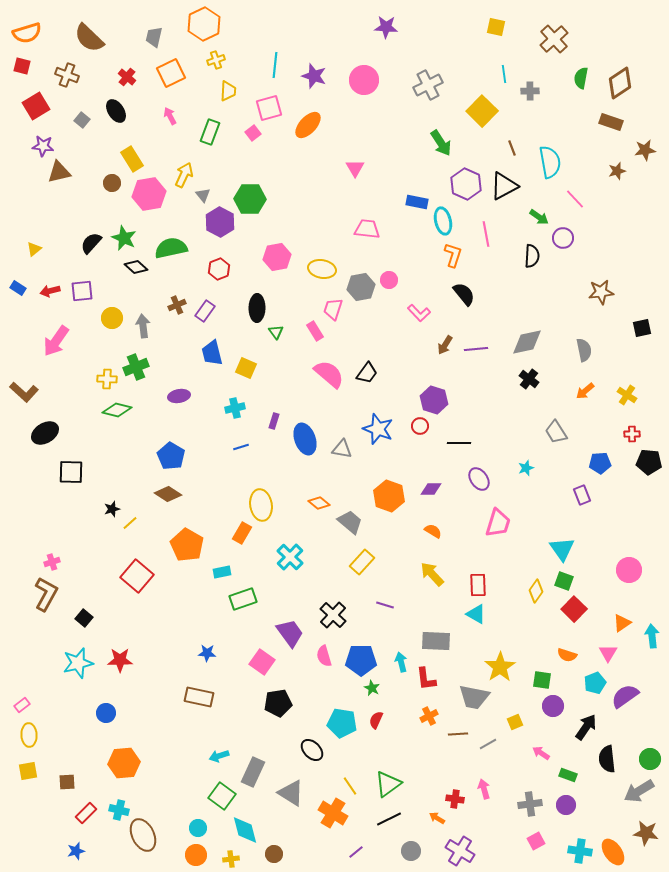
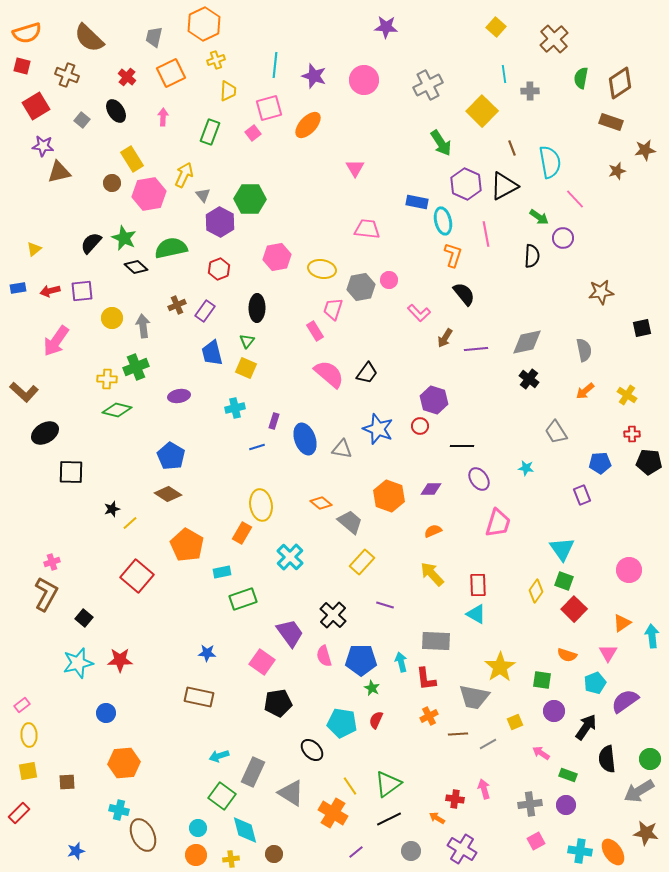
yellow square at (496, 27): rotated 30 degrees clockwise
pink arrow at (170, 116): moved 7 px left, 1 px down; rotated 30 degrees clockwise
blue rectangle at (18, 288): rotated 42 degrees counterclockwise
green triangle at (276, 332): moved 29 px left, 9 px down; rotated 14 degrees clockwise
brown arrow at (445, 345): moved 7 px up
black line at (459, 443): moved 3 px right, 3 px down
blue line at (241, 447): moved 16 px right
cyan star at (526, 468): rotated 28 degrees clockwise
orange diamond at (319, 503): moved 2 px right
orange semicircle at (433, 531): rotated 54 degrees counterclockwise
purple semicircle at (625, 696): moved 5 px down
purple circle at (553, 706): moved 1 px right, 5 px down
red rectangle at (86, 813): moved 67 px left
purple cross at (460, 851): moved 2 px right, 2 px up
